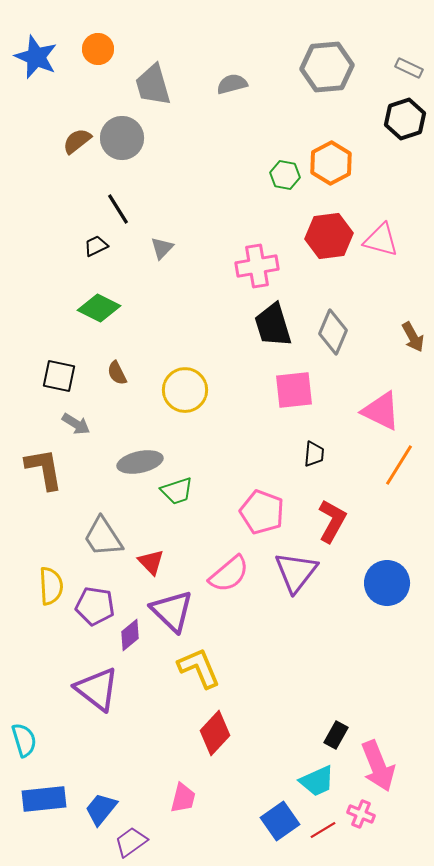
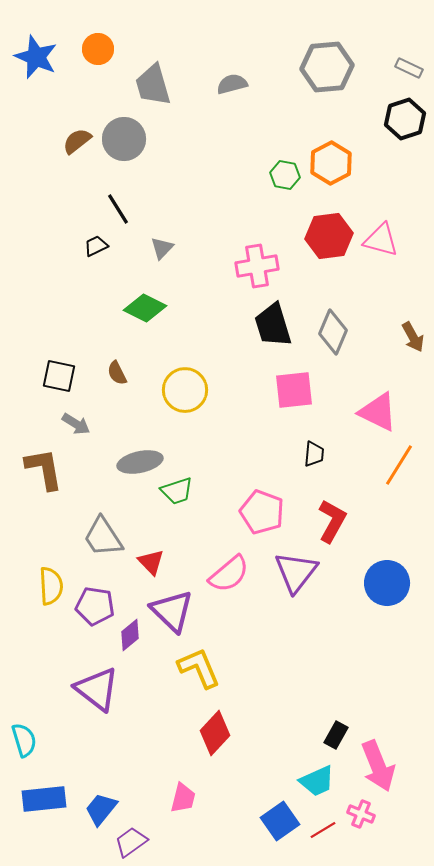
gray circle at (122, 138): moved 2 px right, 1 px down
green diamond at (99, 308): moved 46 px right
pink triangle at (381, 411): moved 3 px left, 1 px down
